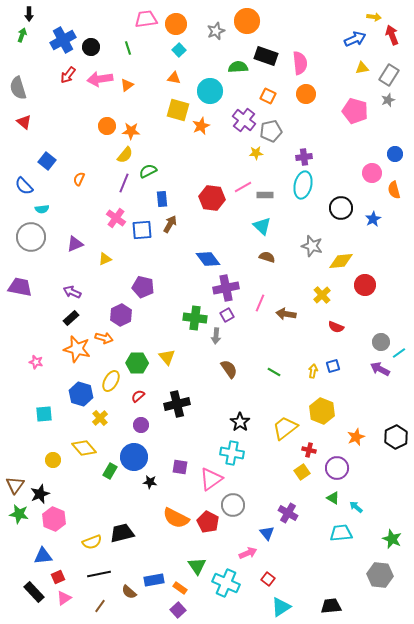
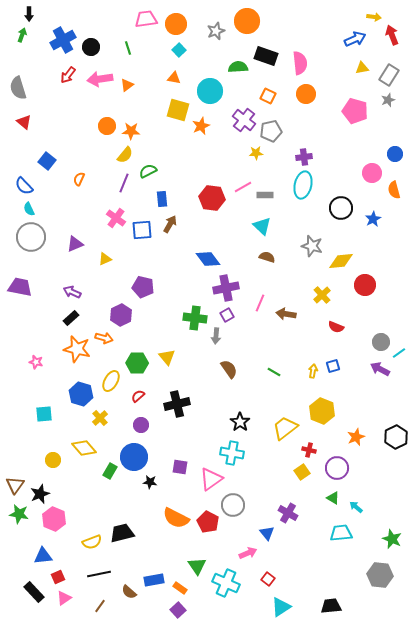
cyan semicircle at (42, 209): moved 13 px left; rotated 72 degrees clockwise
